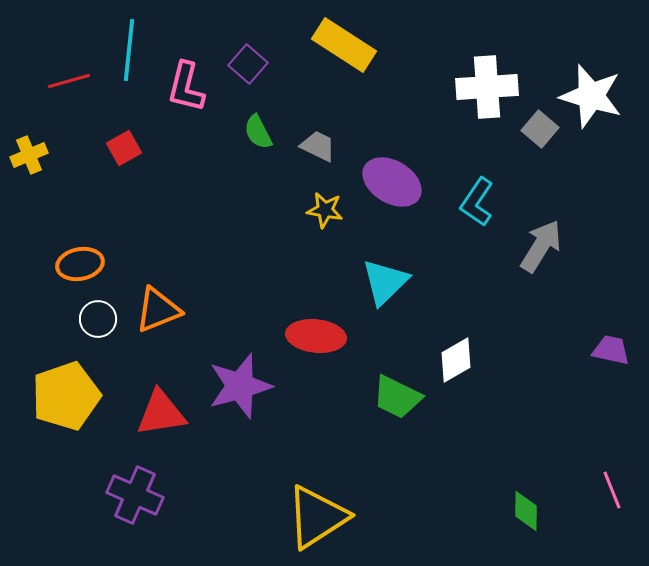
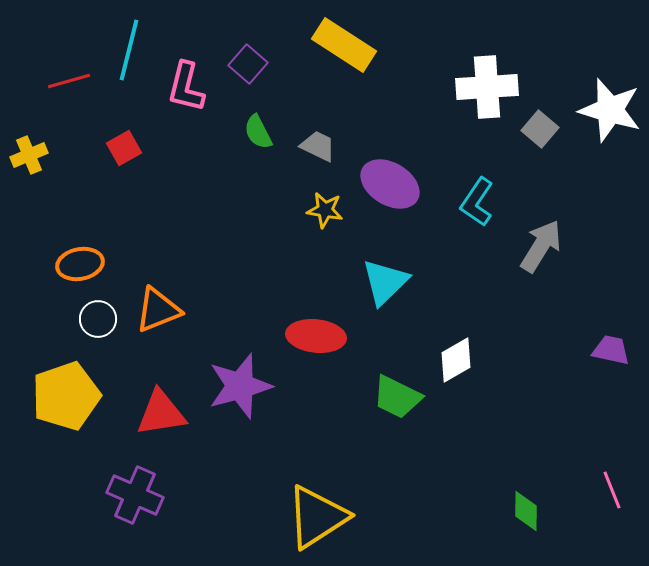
cyan line: rotated 8 degrees clockwise
white star: moved 19 px right, 14 px down
purple ellipse: moved 2 px left, 2 px down
